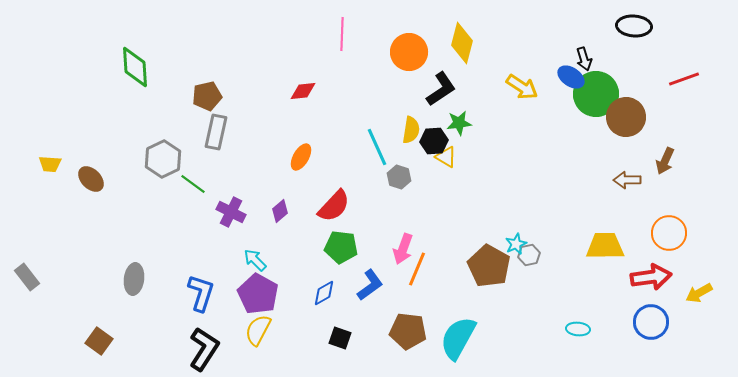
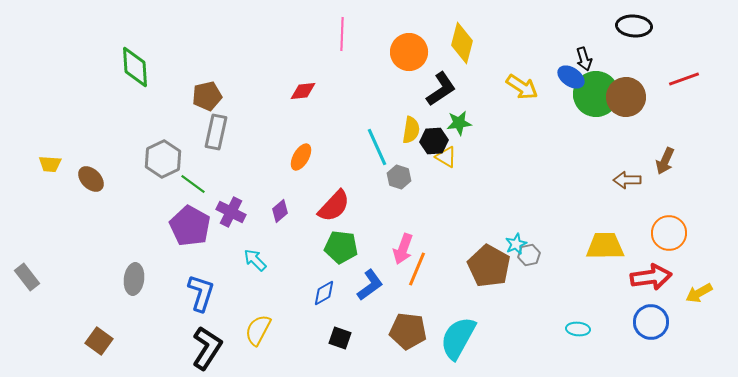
brown circle at (626, 117): moved 20 px up
purple pentagon at (258, 294): moved 68 px left, 68 px up
black L-shape at (204, 349): moved 3 px right, 1 px up
